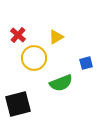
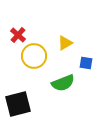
yellow triangle: moved 9 px right, 6 px down
yellow circle: moved 2 px up
blue square: rotated 24 degrees clockwise
green semicircle: moved 2 px right
